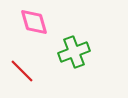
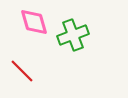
green cross: moved 1 px left, 17 px up
